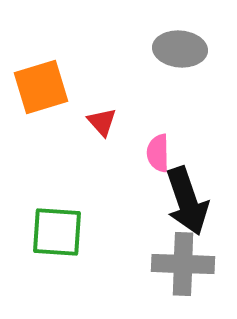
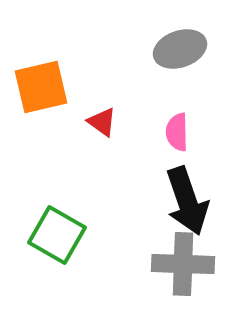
gray ellipse: rotated 24 degrees counterclockwise
orange square: rotated 4 degrees clockwise
red triangle: rotated 12 degrees counterclockwise
pink semicircle: moved 19 px right, 21 px up
green square: moved 3 px down; rotated 26 degrees clockwise
